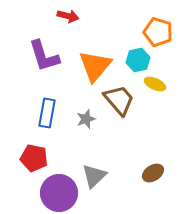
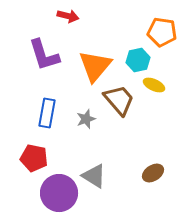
orange pentagon: moved 4 px right; rotated 8 degrees counterclockwise
purple L-shape: moved 1 px up
yellow ellipse: moved 1 px left, 1 px down
gray triangle: rotated 44 degrees counterclockwise
